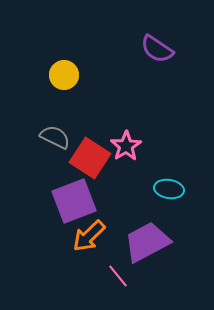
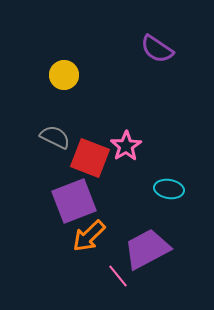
red square: rotated 12 degrees counterclockwise
purple trapezoid: moved 7 px down
